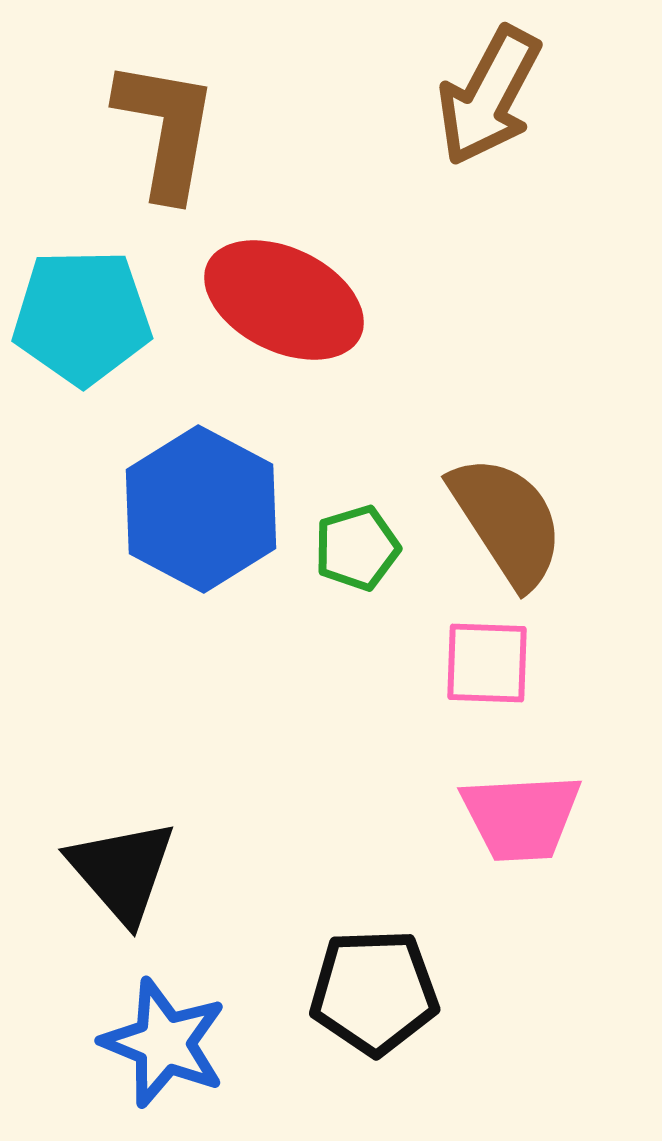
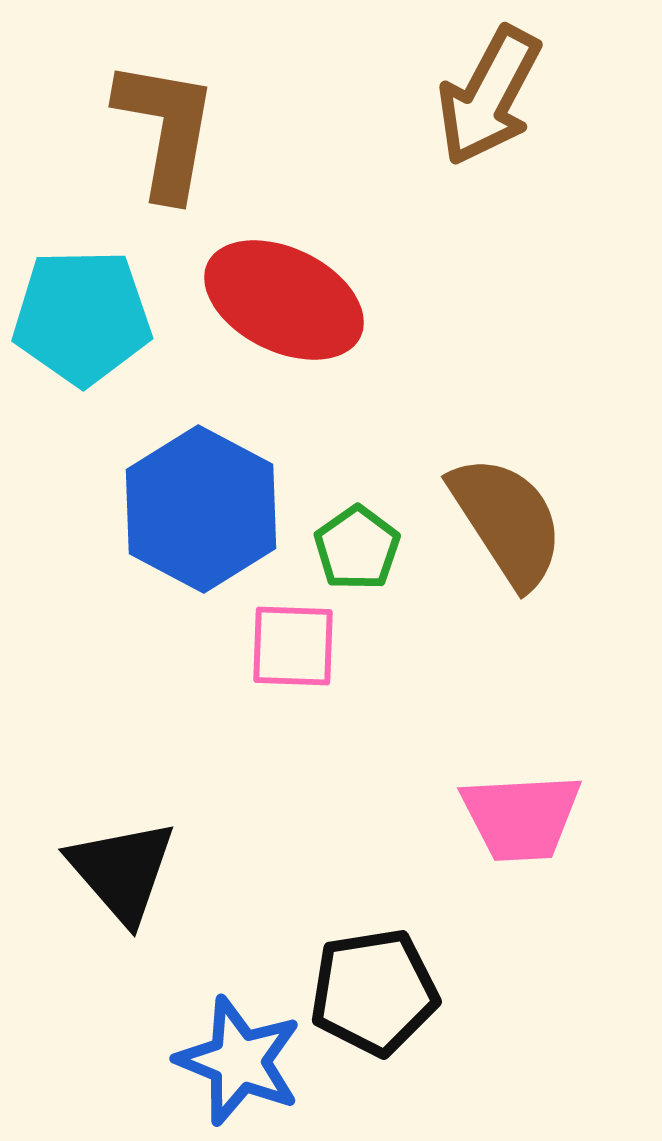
green pentagon: rotated 18 degrees counterclockwise
pink square: moved 194 px left, 17 px up
black pentagon: rotated 7 degrees counterclockwise
blue star: moved 75 px right, 18 px down
